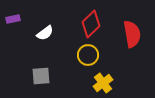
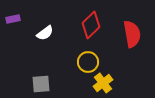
red diamond: moved 1 px down
yellow circle: moved 7 px down
gray square: moved 8 px down
